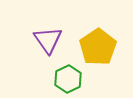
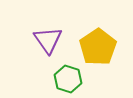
green hexagon: rotated 16 degrees counterclockwise
